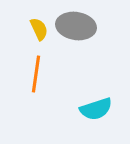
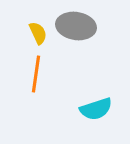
yellow semicircle: moved 1 px left, 4 px down
